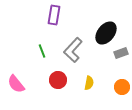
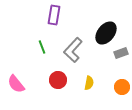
green line: moved 4 px up
